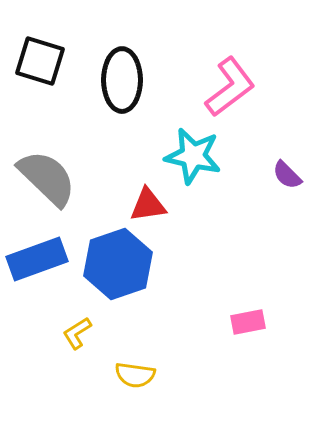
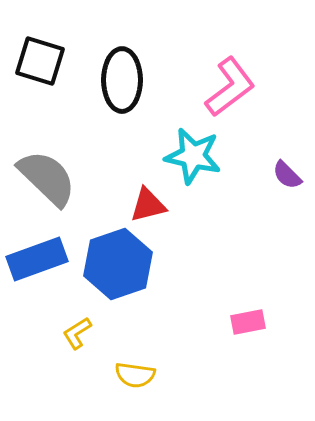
red triangle: rotated 6 degrees counterclockwise
